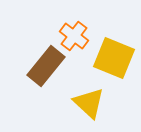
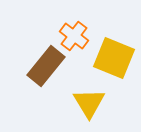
yellow triangle: rotated 16 degrees clockwise
